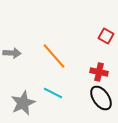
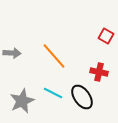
black ellipse: moved 19 px left, 1 px up
gray star: moved 1 px left, 2 px up
